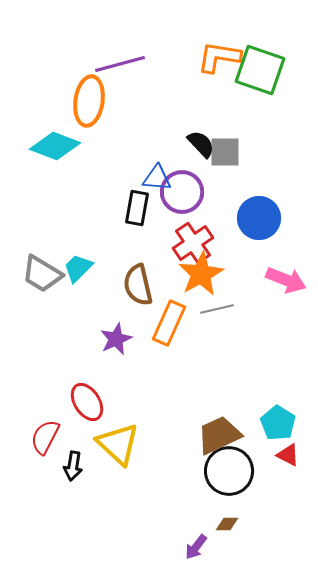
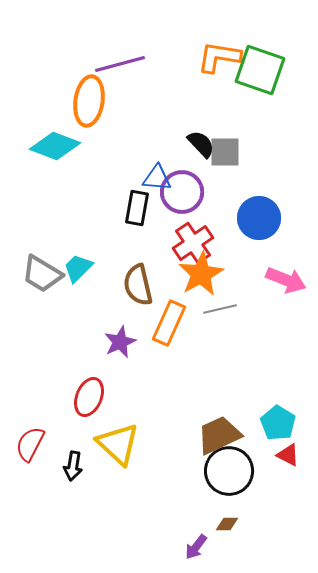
gray line: moved 3 px right
purple star: moved 4 px right, 3 px down
red ellipse: moved 2 px right, 5 px up; rotated 54 degrees clockwise
red semicircle: moved 15 px left, 7 px down
